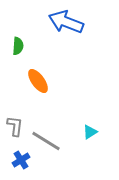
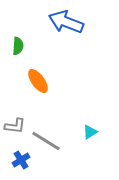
gray L-shape: rotated 90 degrees clockwise
